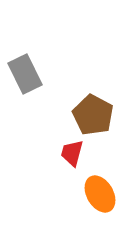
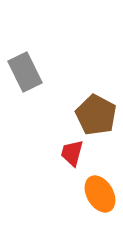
gray rectangle: moved 2 px up
brown pentagon: moved 3 px right
